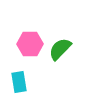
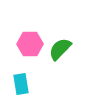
cyan rectangle: moved 2 px right, 2 px down
